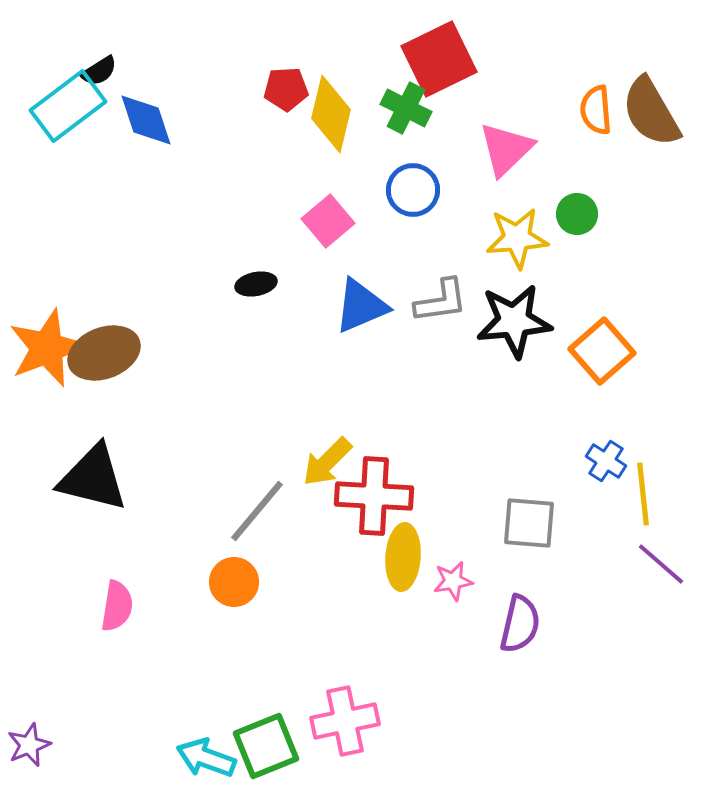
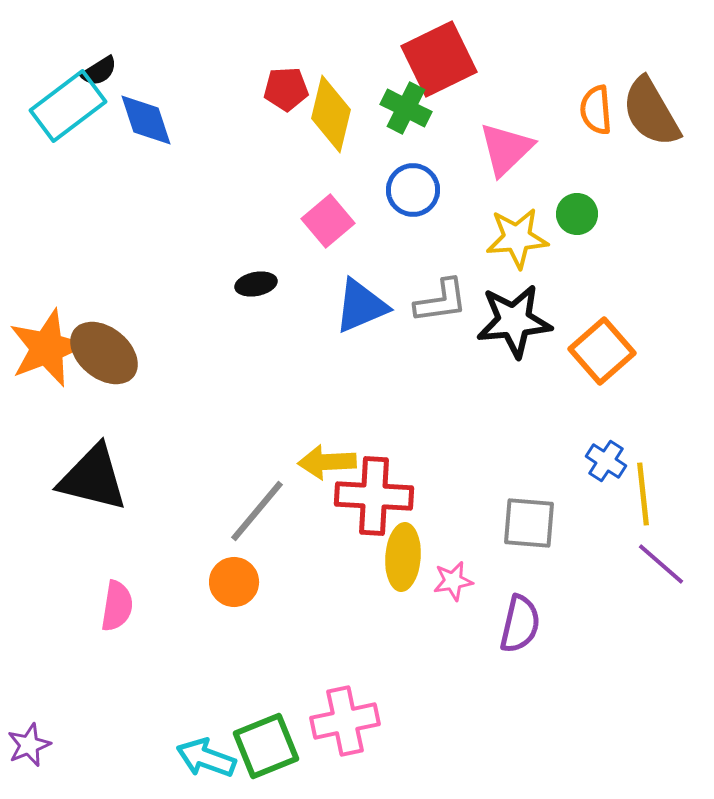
brown ellipse: rotated 60 degrees clockwise
yellow arrow: rotated 42 degrees clockwise
